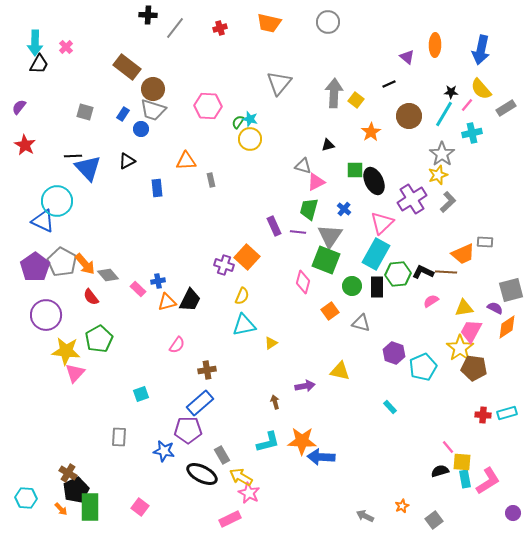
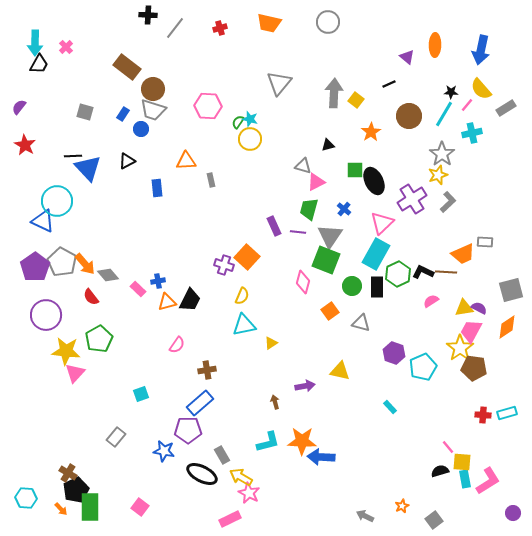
green hexagon at (398, 274): rotated 20 degrees counterclockwise
purple semicircle at (495, 308): moved 16 px left
gray rectangle at (119, 437): moved 3 px left; rotated 36 degrees clockwise
